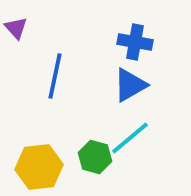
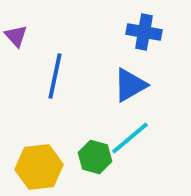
purple triangle: moved 8 px down
blue cross: moved 9 px right, 10 px up
